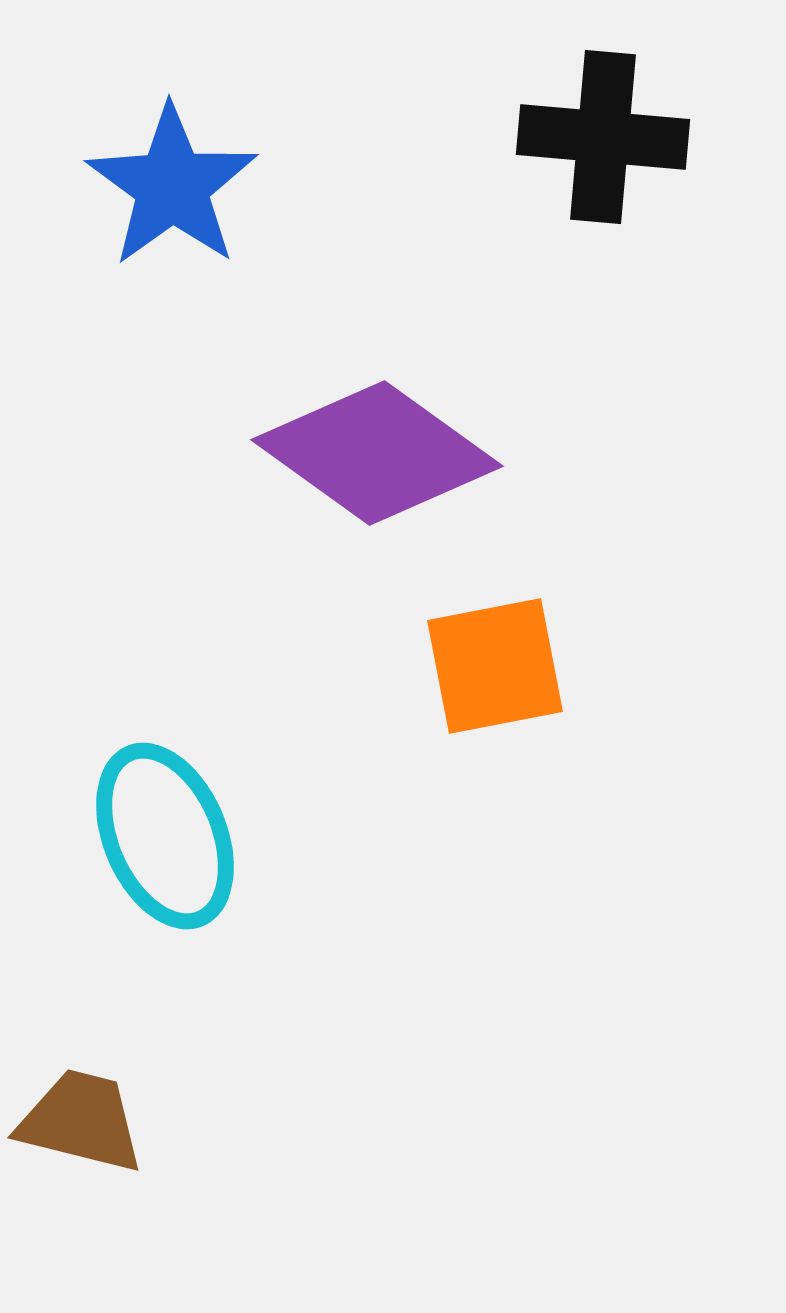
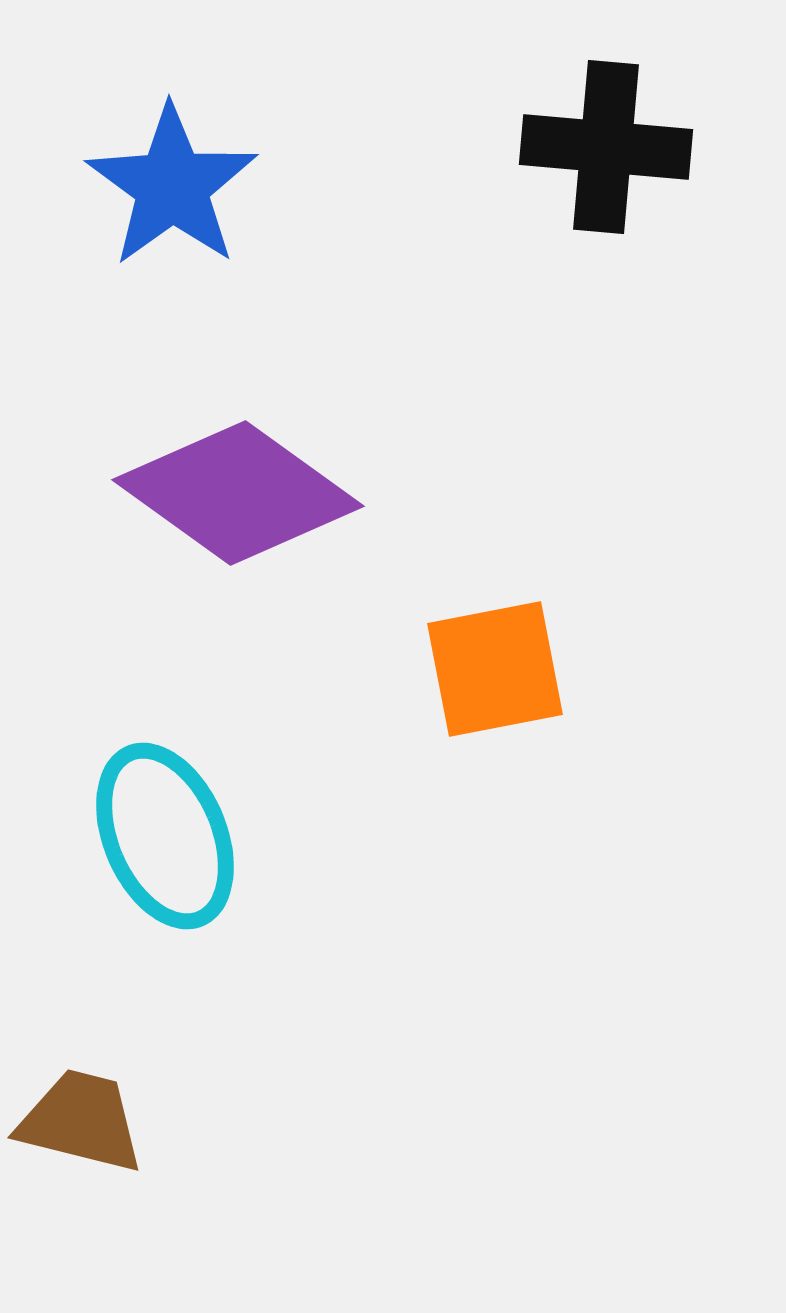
black cross: moved 3 px right, 10 px down
purple diamond: moved 139 px left, 40 px down
orange square: moved 3 px down
